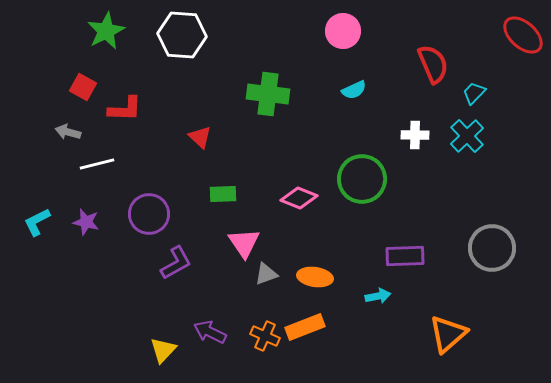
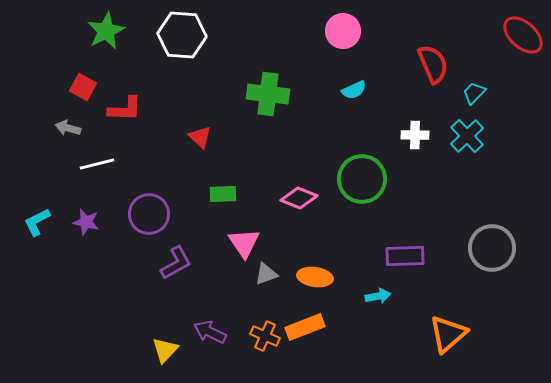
gray arrow: moved 4 px up
yellow triangle: moved 2 px right
